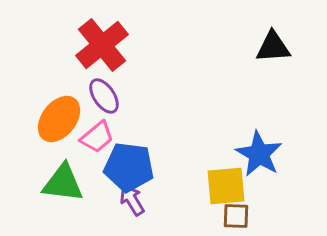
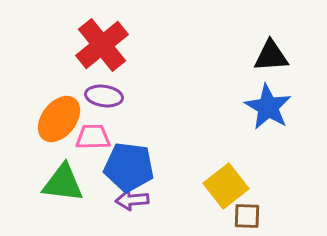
black triangle: moved 2 px left, 9 px down
purple ellipse: rotated 48 degrees counterclockwise
pink trapezoid: moved 4 px left; rotated 141 degrees counterclockwise
blue star: moved 9 px right, 47 px up
yellow square: rotated 33 degrees counterclockwise
purple arrow: rotated 64 degrees counterclockwise
brown square: moved 11 px right
